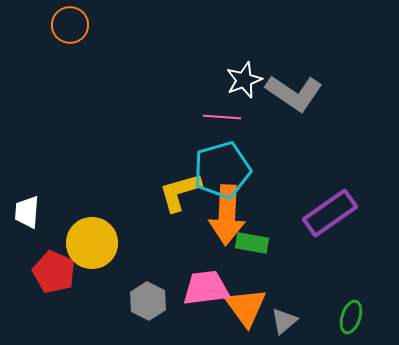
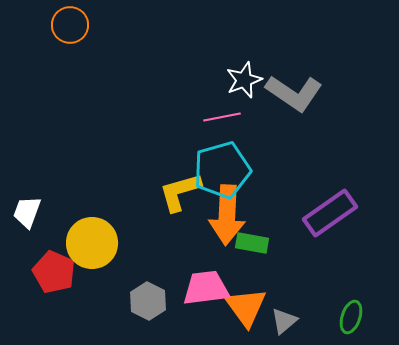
pink line: rotated 15 degrees counterclockwise
white trapezoid: rotated 16 degrees clockwise
